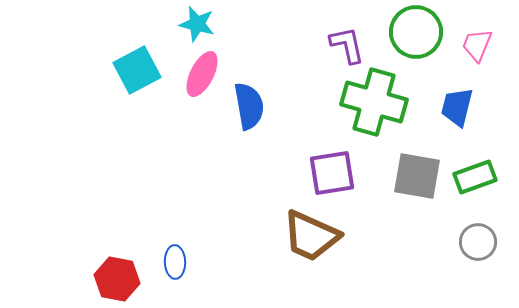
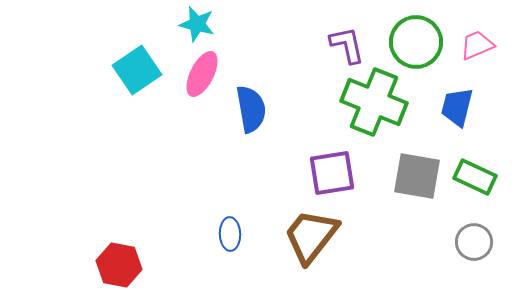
green circle: moved 10 px down
pink trapezoid: rotated 45 degrees clockwise
cyan square: rotated 6 degrees counterclockwise
green cross: rotated 6 degrees clockwise
blue semicircle: moved 2 px right, 3 px down
green rectangle: rotated 45 degrees clockwise
brown trapezoid: rotated 104 degrees clockwise
gray circle: moved 4 px left
blue ellipse: moved 55 px right, 28 px up
red hexagon: moved 2 px right, 14 px up
